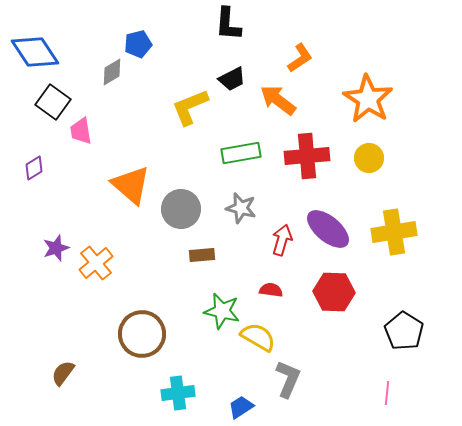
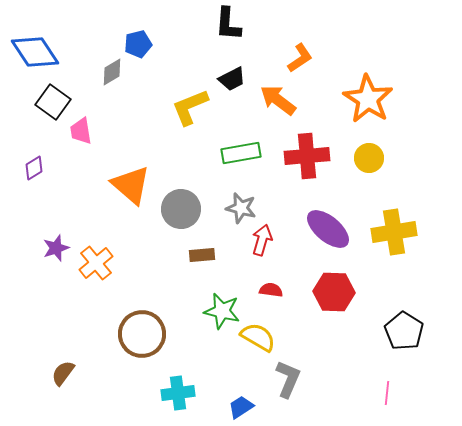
red arrow: moved 20 px left
